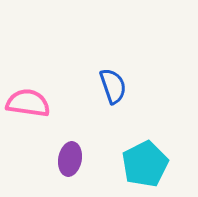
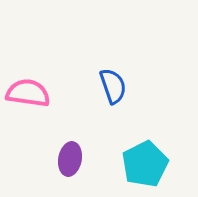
pink semicircle: moved 10 px up
